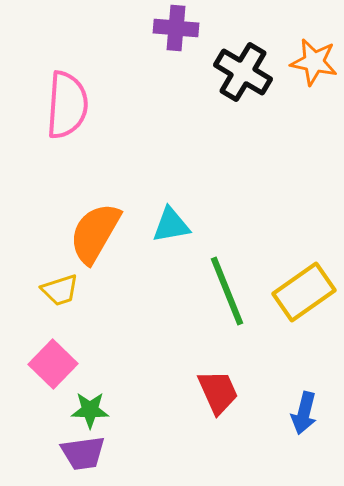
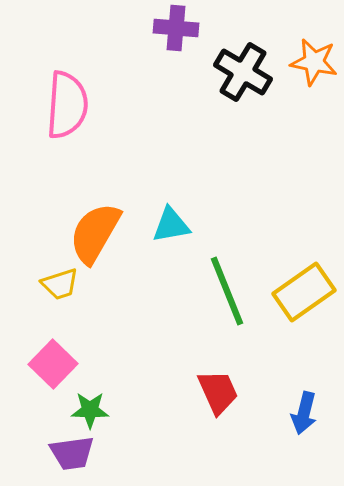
yellow trapezoid: moved 6 px up
purple trapezoid: moved 11 px left
